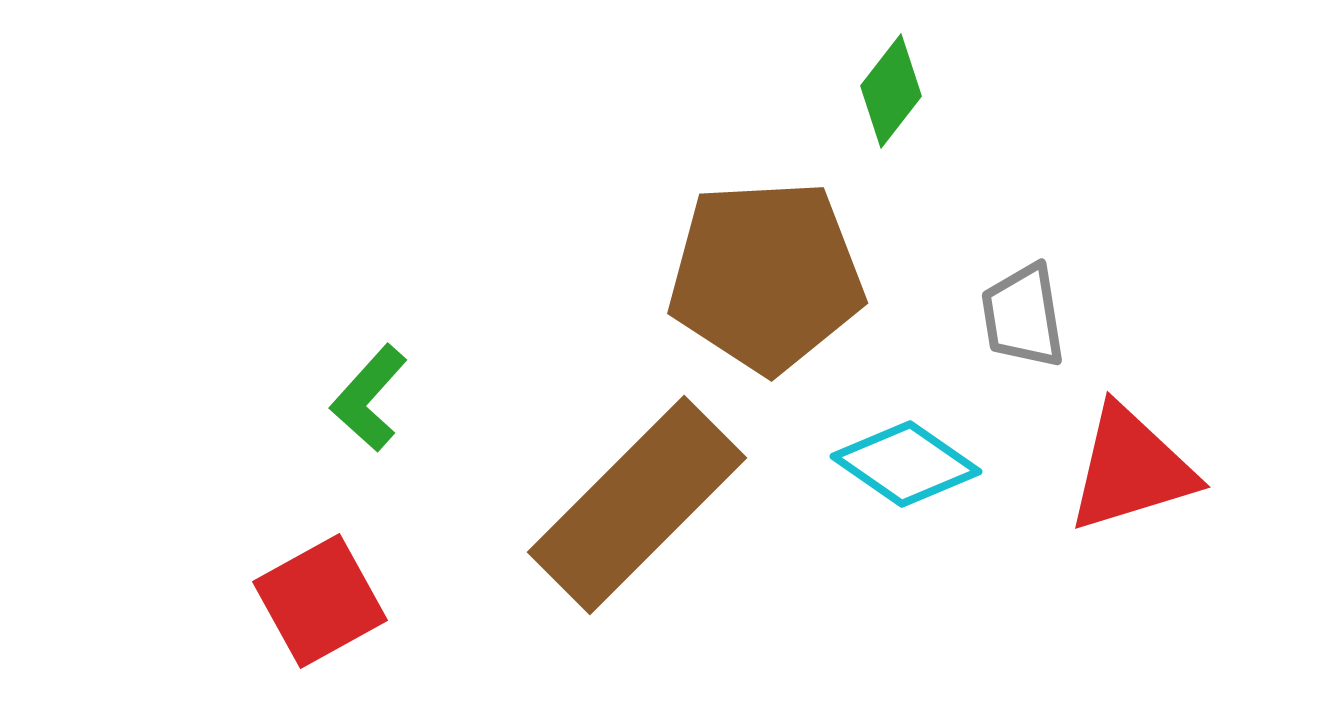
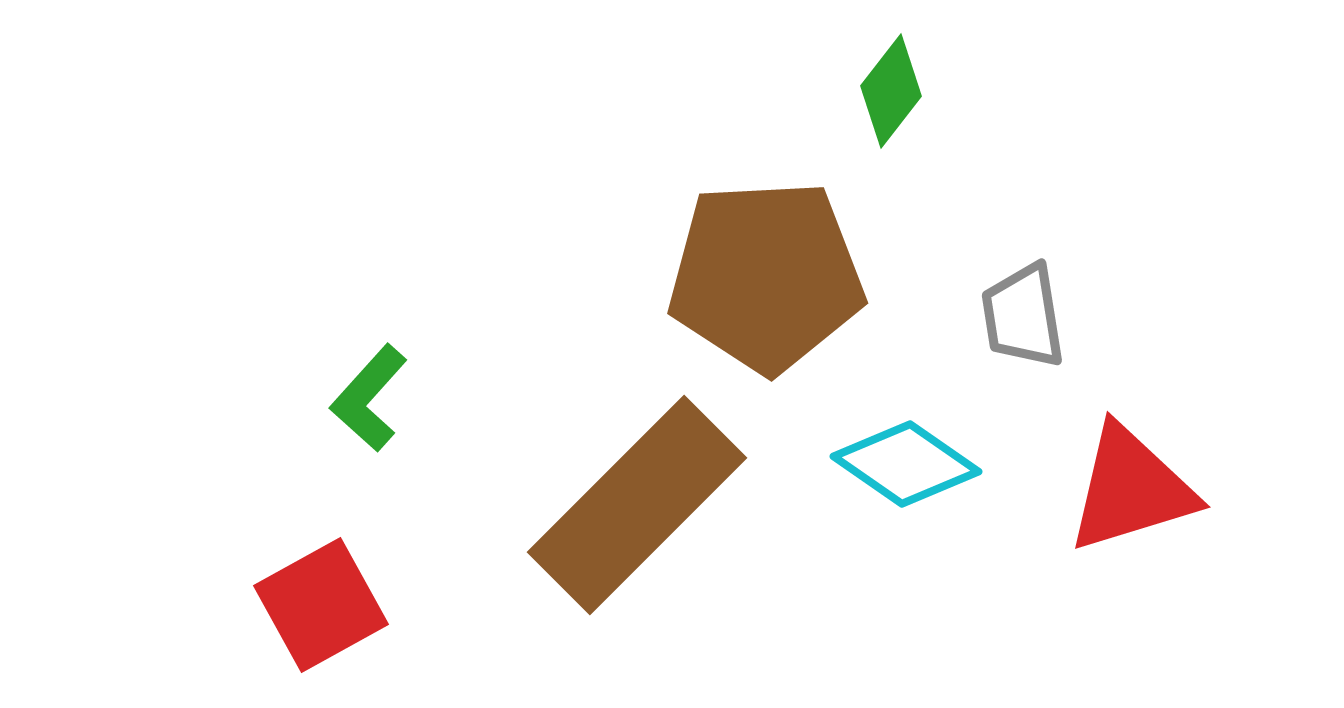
red triangle: moved 20 px down
red square: moved 1 px right, 4 px down
